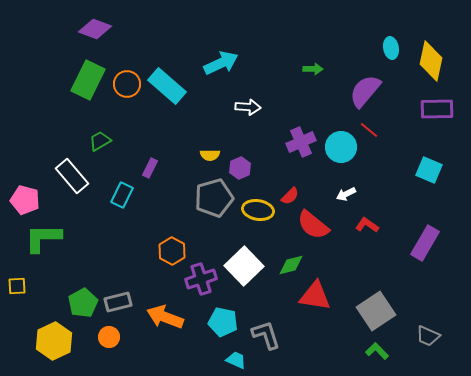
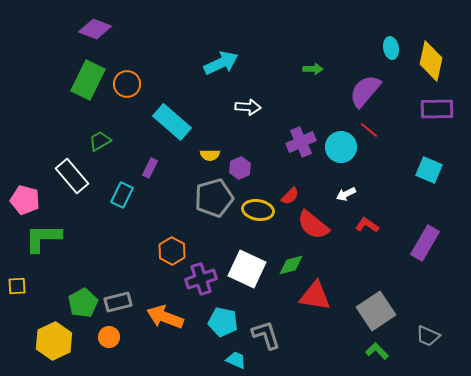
cyan rectangle at (167, 86): moved 5 px right, 36 px down
white square at (244, 266): moved 3 px right, 3 px down; rotated 21 degrees counterclockwise
